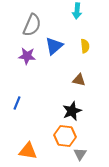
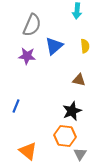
blue line: moved 1 px left, 3 px down
orange triangle: rotated 30 degrees clockwise
